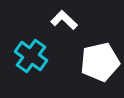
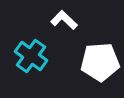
white pentagon: rotated 9 degrees clockwise
